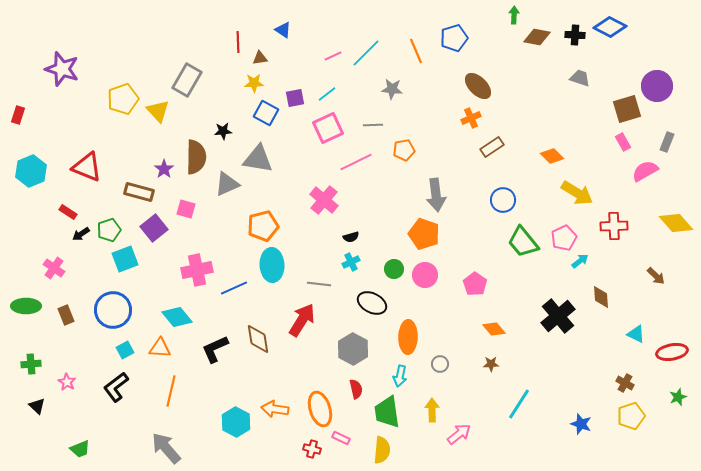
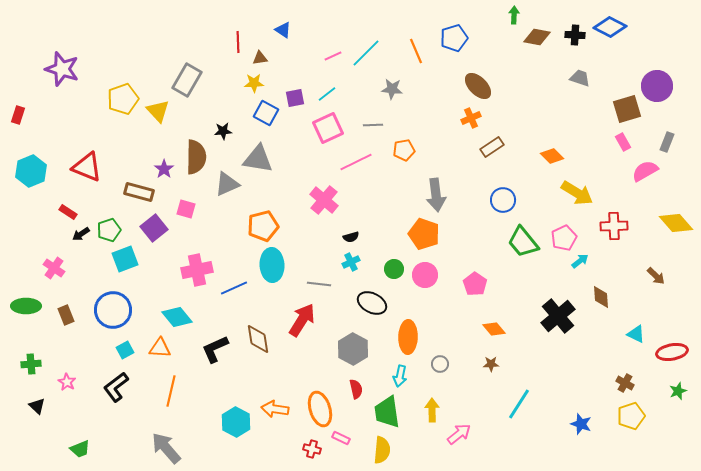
green star at (678, 397): moved 6 px up
